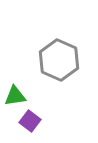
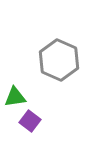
green triangle: moved 1 px down
